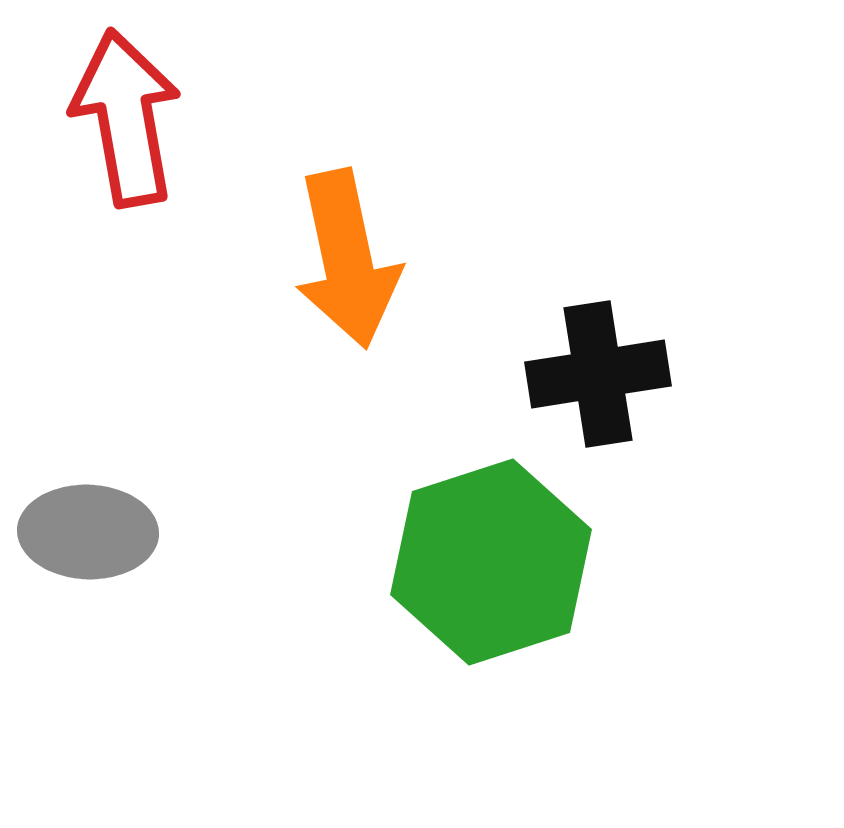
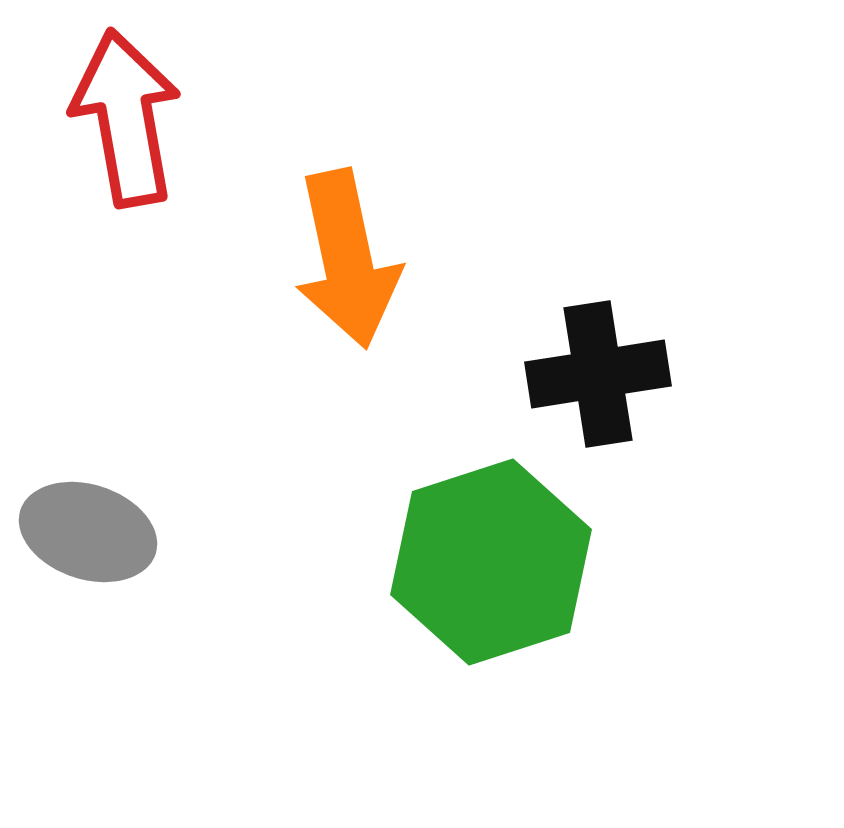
gray ellipse: rotated 16 degrees clockwise
